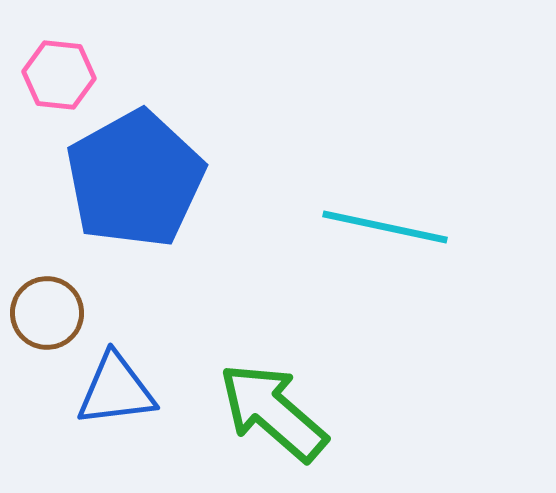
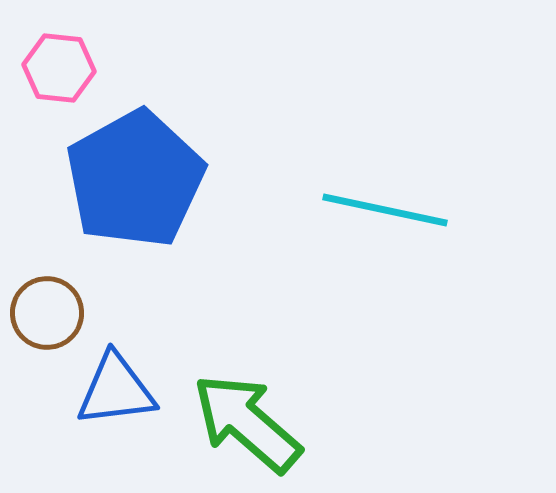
pink hexagon: moved 7 px up
cyan line: moved 17 px up
green arrow: moved 26 px left, 11 px down
